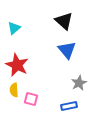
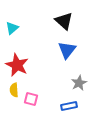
cyan triangle: moved 2 px left
blue triangle: rotated 18 degrees clockwise
